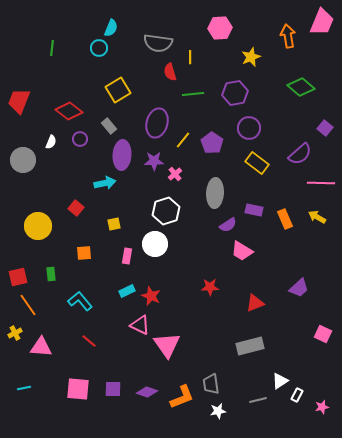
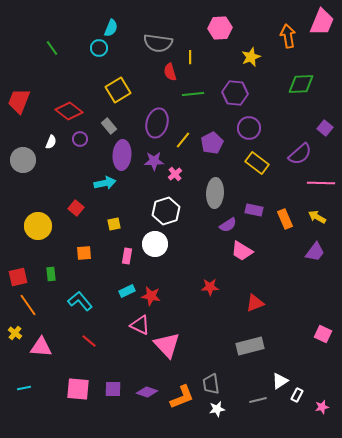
green line at (52, 48): rotated 42 degrees counterclockwise
green diamond at (301, 87): moved 3 px up; rotated 44 degrees counterclockwise
purple hexagon at (235, 93): rotated 15 degrees clockwise
purple pentagon at (212, 143): rotated 10 degrees clockwise
purple trapezoid at (299, 288): moved 16 px right, 36 px up; rotated 10 degrees counterclockwise
red star at (151, 296): rotated 12 degrees counterclockwise
yellow cross at (15, 333): rotated 24 degrees counterclockwise
pink triangle at (167, 345): rotated 8 degrees counterclockwise
white star at (218, 411): moved 1 px left, 2 px up
